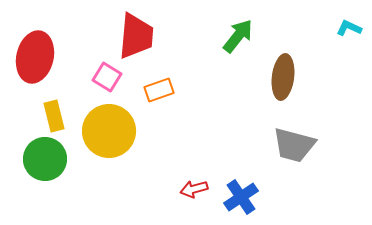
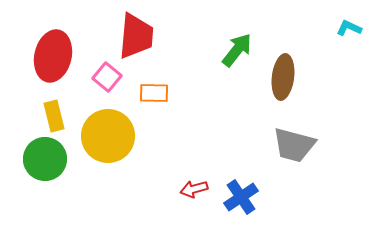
green arrow: moved 1 px left, 14 px down
red ellipse: moved 18 px right, 1 px up
pink square: rotated 8 degrees clockwise
orange rectangle: moved 5 px left, 3 px down; rotated 20 degrees clockwise
yellow circle: moved 1 px left, 5 px down
